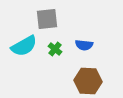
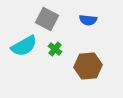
gray square: rotated 35 degrees clockwise
blue semicircle: moved 4 px right, 25 px up
brown hexagon: moved 15 px up; rotated 8 degrees counterclockwise
